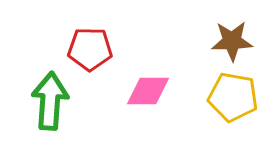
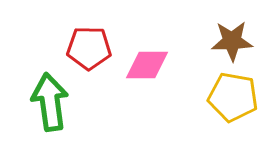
red pentagon: moved 1 px left, 1 px up
pink diamond: moved 1 px left, 26 px up
green arrow: moved 1 px down; rotated 12 degrees counterclockwise
